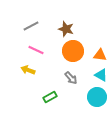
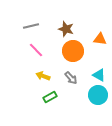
gray line: rotated 14 degrees clockwise
pink line: rotated 21 degrees clockwise
orange triangle: moved 16 px up
yellow arrow: moved 15 px right, 6 px down
cyan triangle: moved 2 px left
cyan circle: moved 1 px right, 2 px up
